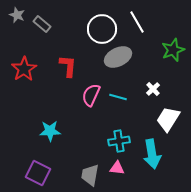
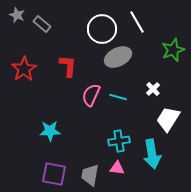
purple square: moved 16 px right, 1 px down; rotated 15 degrees counterclockwise
